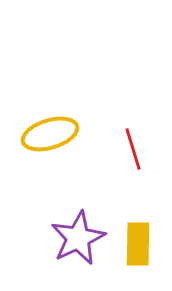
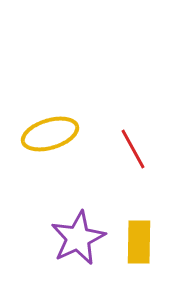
red line: rotated 12 degrees counterclockwise
yellow rectangle: moved 1 px right, 2 px up
